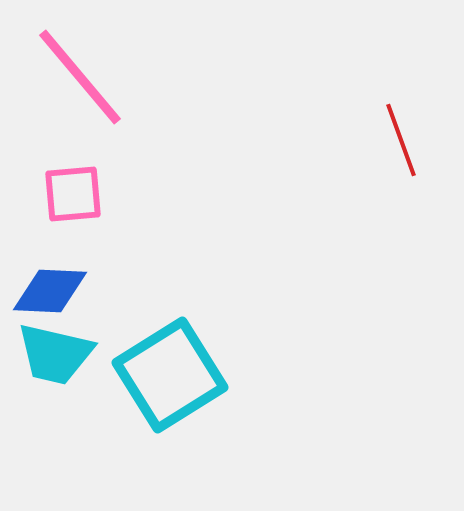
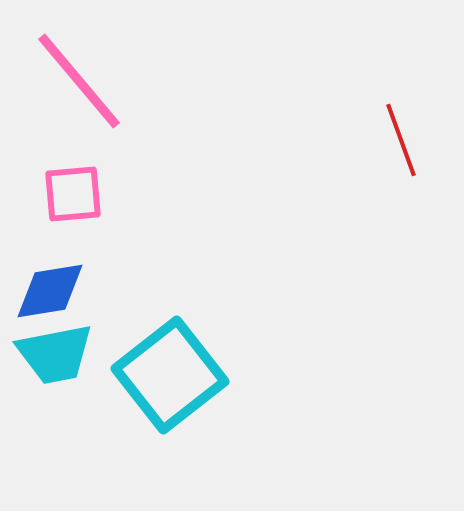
pink line: moved 1 px left, 4 px down
blue diamond: rotated 12 degrees counterclockwise
cyan trapezoid: rotated 24 degrees counterclockwise
cyan square: rotated 6 degrees counterclockwise
